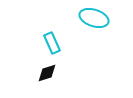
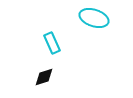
black diamond: moved 3 px left, 4 px down
